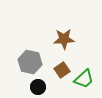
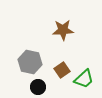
brown star: moved 1 px left, 9 px up
